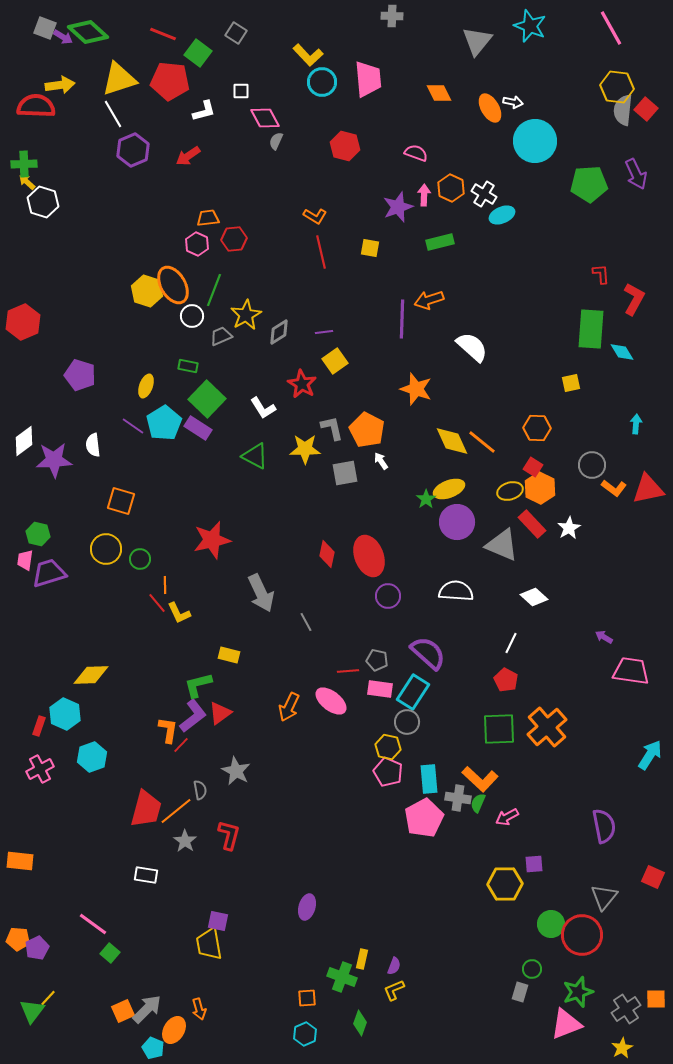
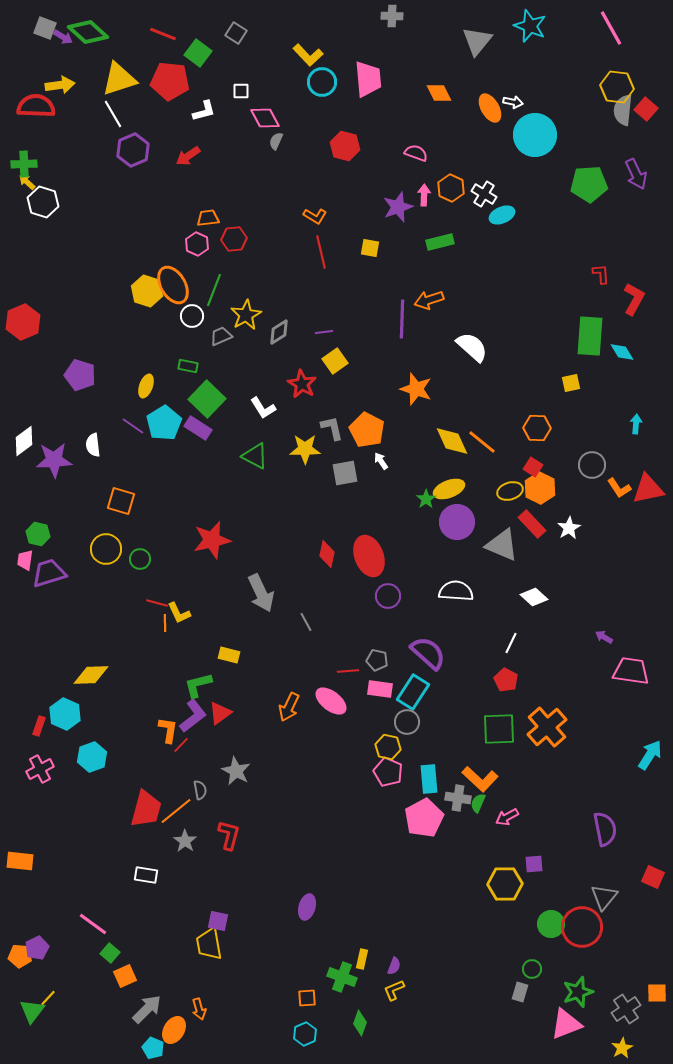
cyan circle at (535, 141): moved 6 px up
green rectangle at (591, 329): moved 1 px left, 7 px down
orange L-shape at (614, 488): moved 5 px right; rotated 20 degrees clockwise
orange line at (165, 585): moved 38 px down
red line at (157, 603): rotated 35 degrees counterclockwise
purple semicircle at (604, 826): moved 1 px right, 3 px down
red circle at (582, 935): moved 8 px up
orange pentagon at (18, 939): moved 2 px right, 17 px down
orange square at (656, 999): moved 1 px right, 6 px up
orange square at (123, 1011): moved 2 px right, 35 px up
